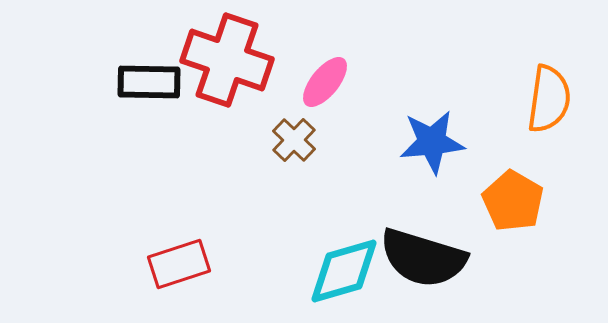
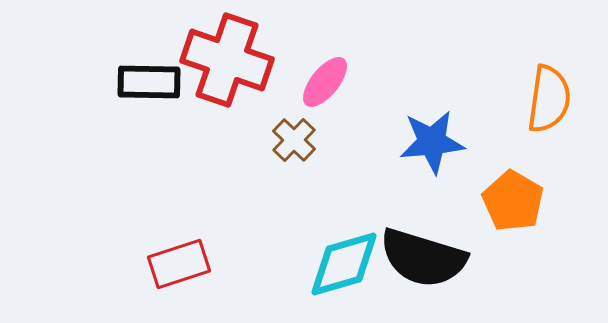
cyan diamond: moved 7 px up
